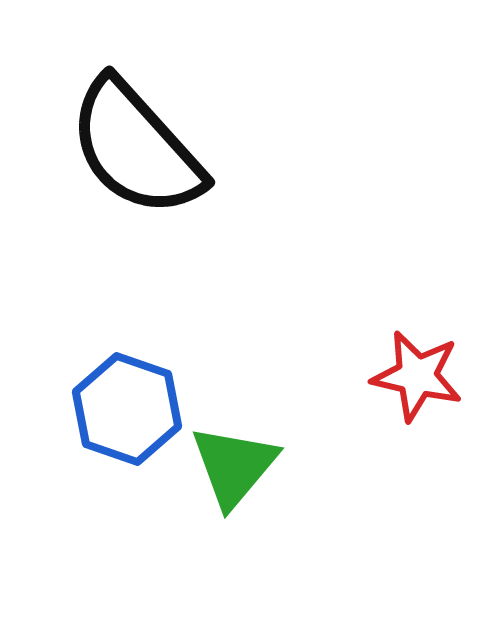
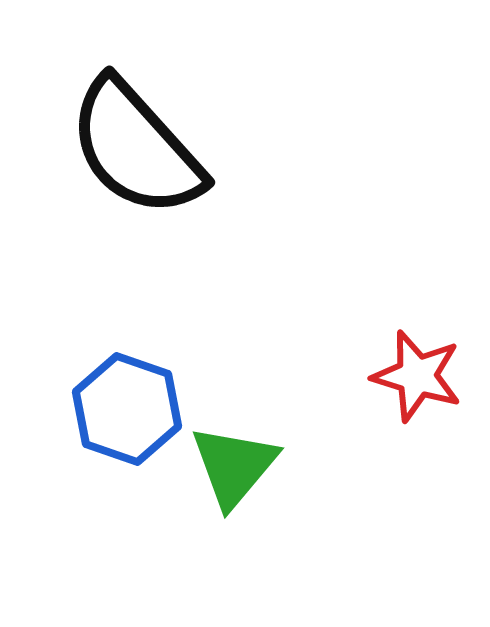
red star: rotated 4 degrees clockwise
